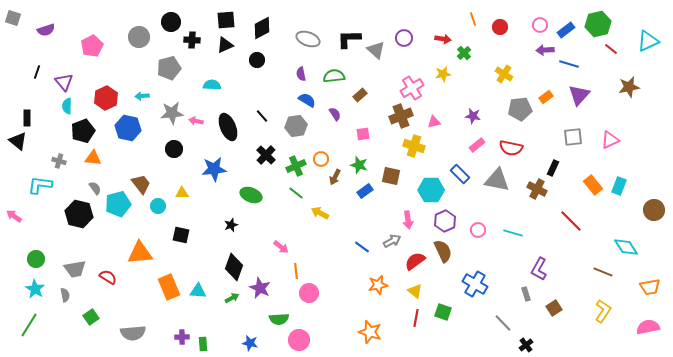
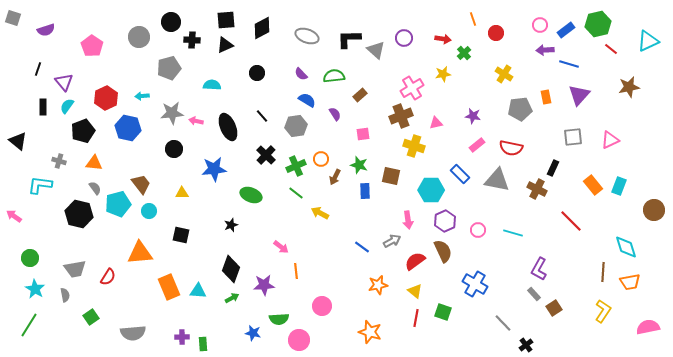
red circle at (500, 27): moved 4 px left, 6 px down
gray ellipse at (308, 39): moved 1 px left, 3 px up
pink pentagon at (92, 46): rotated 10 degrees counterclockwise
black circle at (257, 60): moved 13 px down
black line at (37, 72): moved 1 px right, 3 px up
purple semicircle at (301, 74): rotated 32 degrees counterclockwise
orange rectangle at (546, 97): rotated 64 degrees counterclockwise
cyan semicircle at (67, 106): rotated 35 degrees clockwise
black rectangle at (27, 118): moved 16 px right, 11 px up
pink triangle at (434, 122): moved 2 px right, 1 px down
orange triangle at (93, 158): moved 1 px right, 5 px down
blue rectangle at (365, 191): rotated 56 degrees counterclockwise
cyan circle at (158, 206): moved 9 px left, 5 px down
cyan diamond at (626, 247): rotated 15 degrees clockwise
green circle at (36, 259): moved 6 px left, 1 px up
black diamond at (234, 267): moved 3 px left, 2 px down
brown line at (603, 272): rotated 72 degrees clockwise
red semicircle at (108, 277): rotated 90 degrees clockwise
orange trapezoid at (650, 287): moved 20 px left, 5 px up
purple star at (260, 288): moved 4 px right, 3 px up; rotated 30 degrees counterclockwise
pink circle at (309, 293): moved 13 px right, 13 px down
gray rectangle at (526, 294): moved 8 px right; rotated 24 degrees counterclockwise
blue star at (250, 343): moved 3 px right, 10 px up
